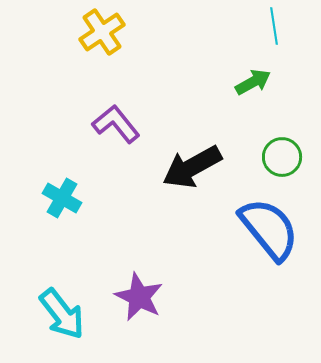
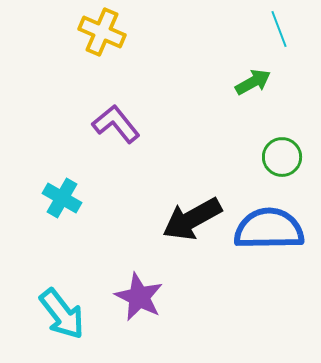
cyan line: moved 5 px right, 3 px down; rotated 12 degrees counterclockwise
yellow cross: rotated 33 degrees counterclockwise
black arrow: moved 52 px down
blue semicircle: rotated 52 degrees counterclockwise
